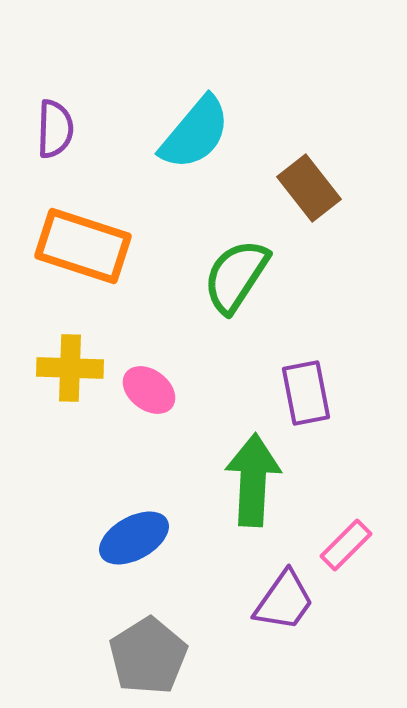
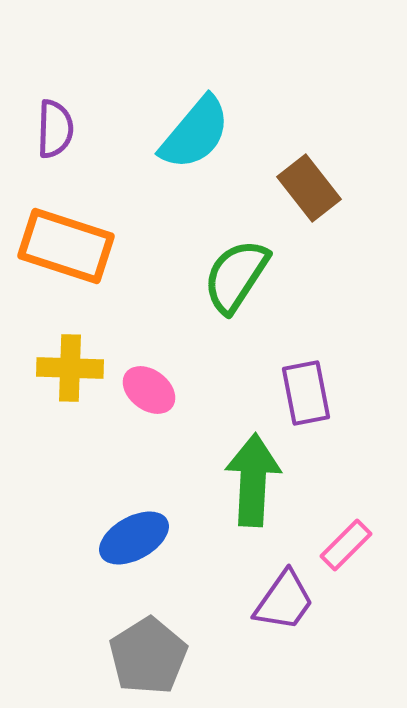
orange rectangle: moved 17 px left
